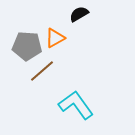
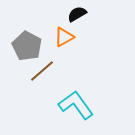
black semicircle: moved 2 px left
orange triangle: moved 9 px right, 1 px up
gray pentagon: rotated 24 degrees clockwise
